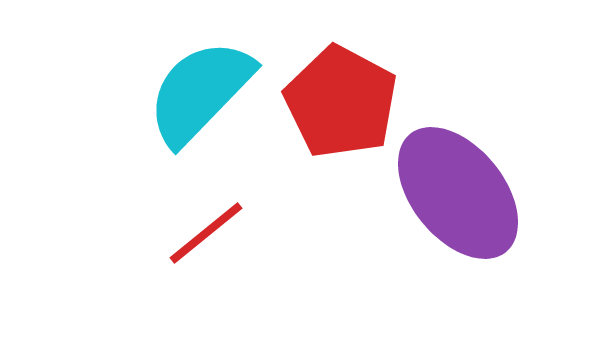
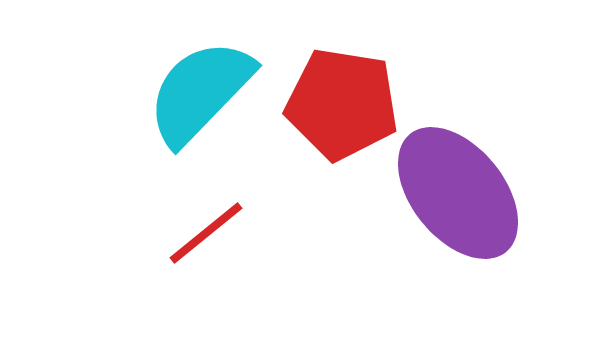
red pentagon: moved 1 px right, 2 px down; rotated 19 degrees counterclockwise
